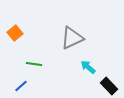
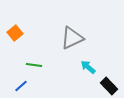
green line: moved 1 px down
